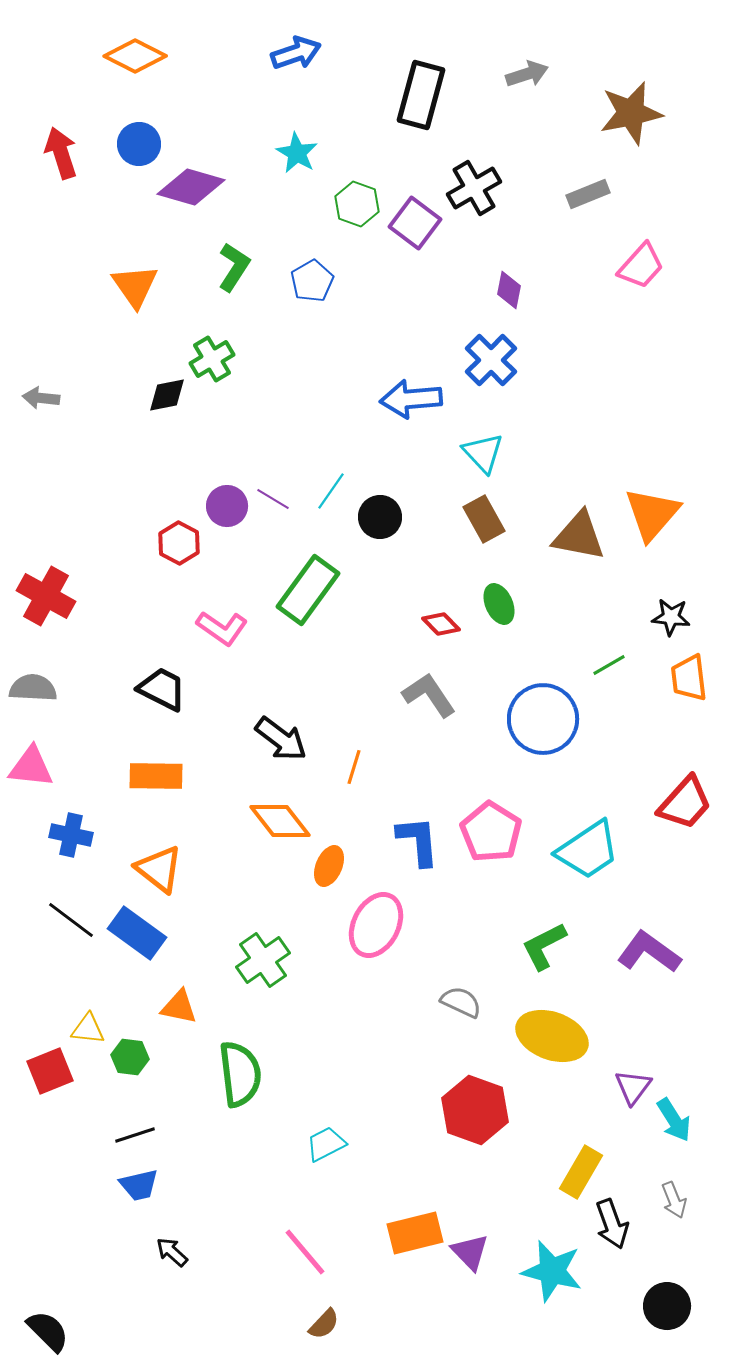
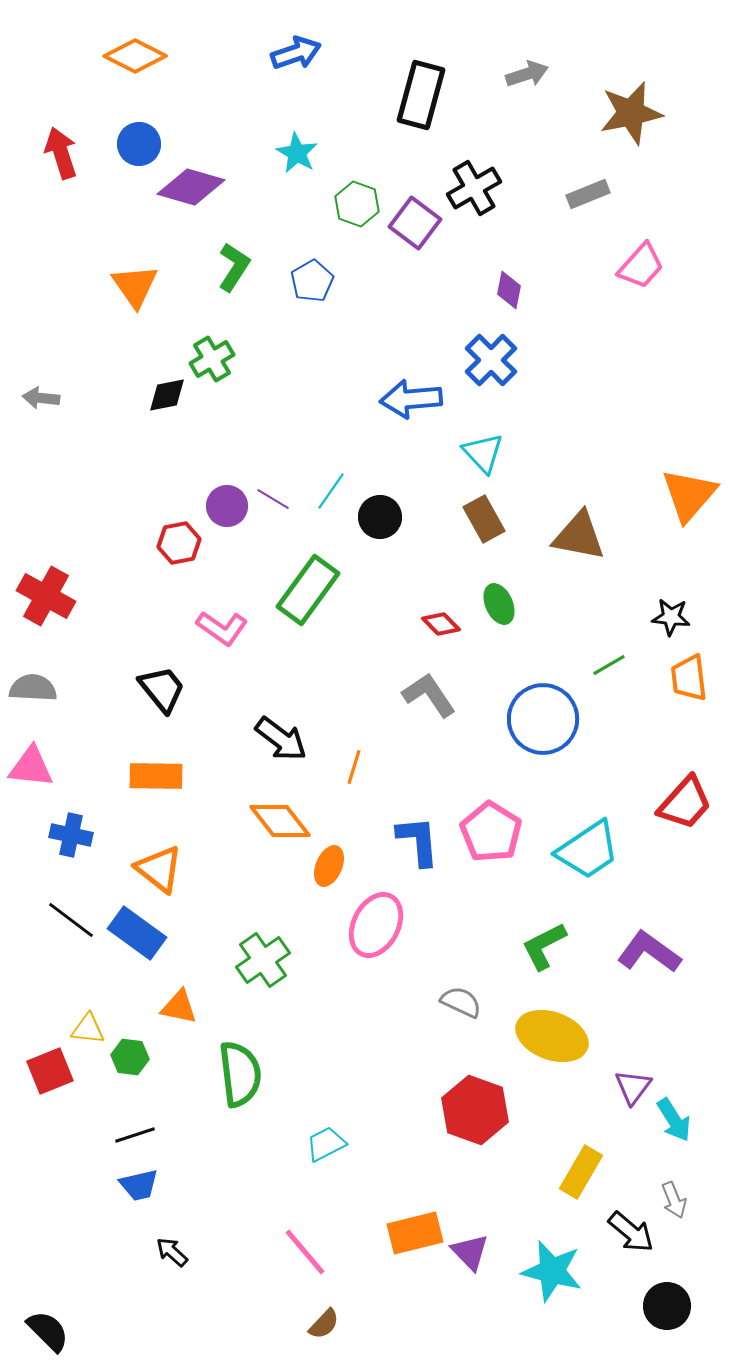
orange triangle at (652, 514): moved 37 px right, 19 px up
red hexagon at (179, 543): rotated 21 degrees clockwise
black trapezoid at (162, 689): rotated 24 degrees clockwise
black arrow at (612, 1224): moved 19 px right, 8 px down; rotated 30 degrees counterclockwise
